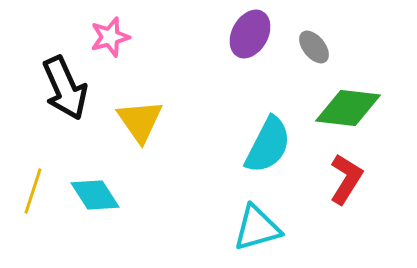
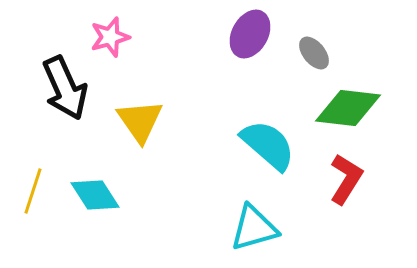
gray ellipse: moved 6 px down
cyan semicircle: rotated 76 degrees counterclockwise
cyan triangle: moved 3 px left
